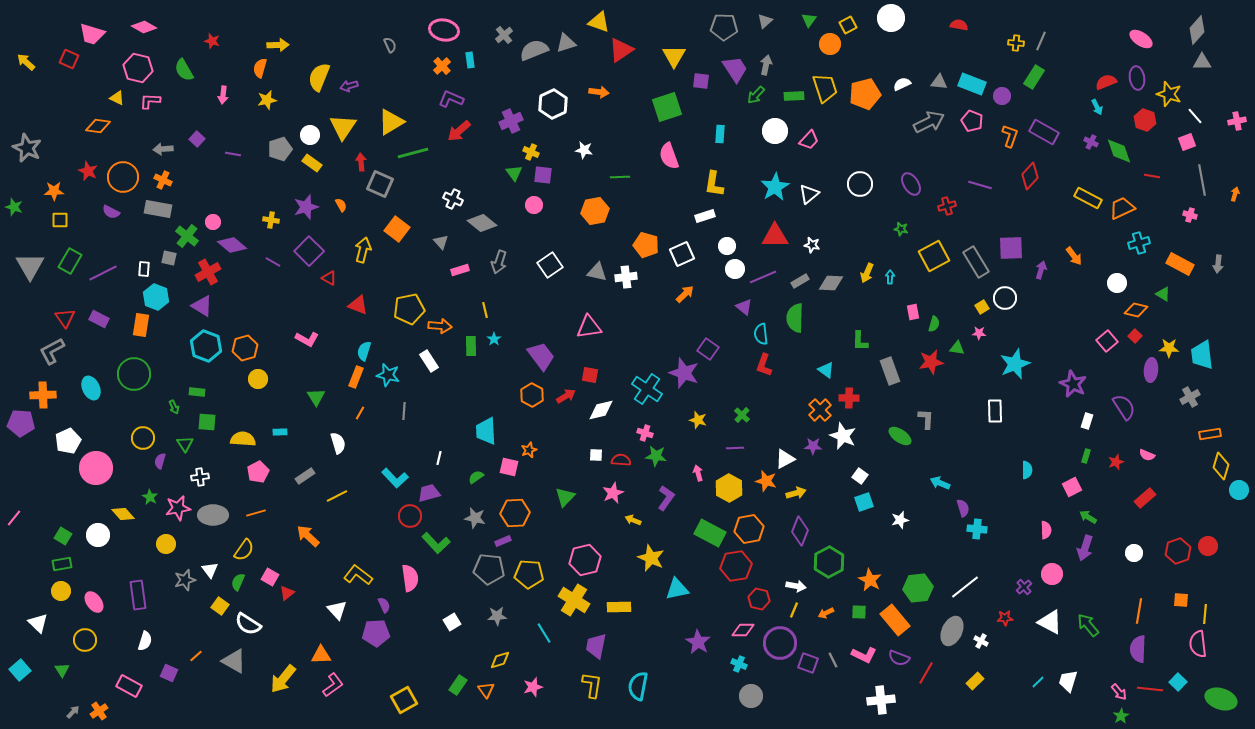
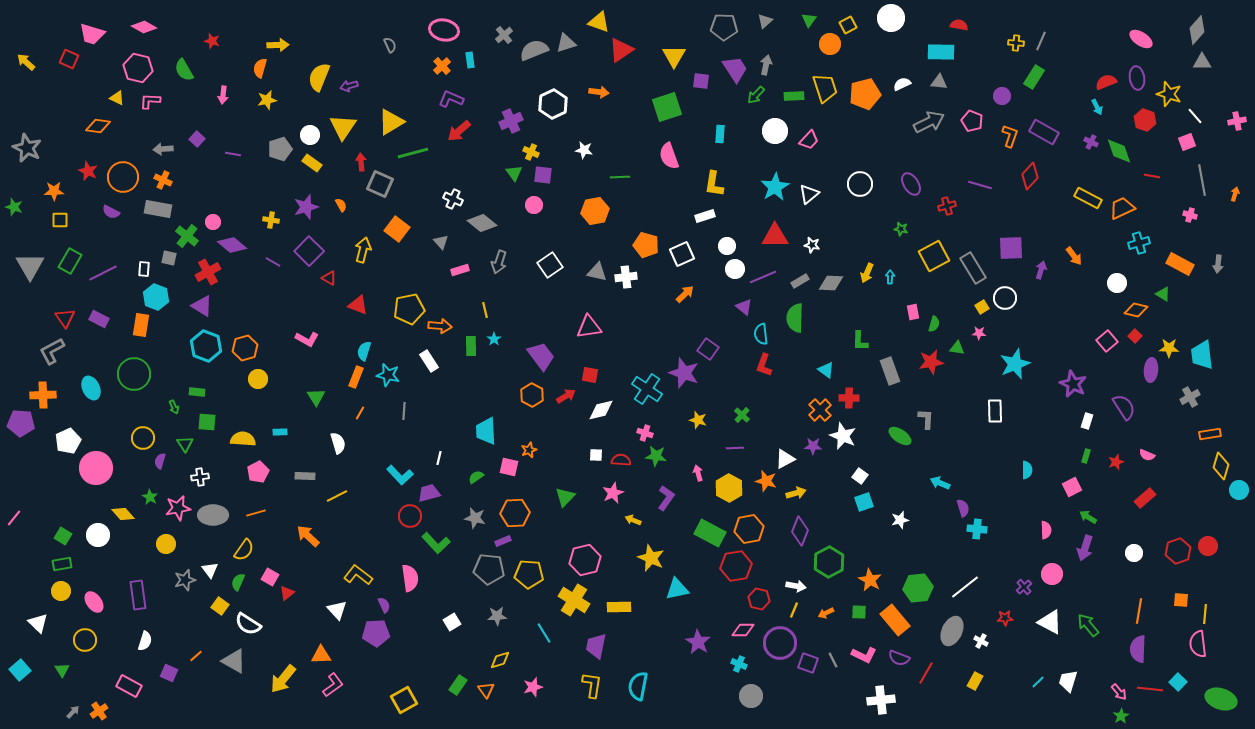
cyan rectangle at (972, 84): moved 31 px left, 32 px up; rotated 20 degrees counterclockwise
gray rectangle at (976, 262): moved 3 px left, 6 px down
gray rectangle at (305, 476): rotated 36 degrees clockwise
cyan L-shape at (395, 478): moved 5 px right, 3 px up
yellow rectangle at (975, 681): rotated 18 degrees counterclockwise
